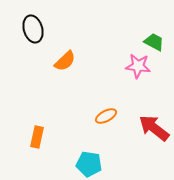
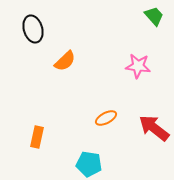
green trapezoid: moved 26 px up; rotated 20 degrees clockwise
orange ellipse: moved 2 px down
